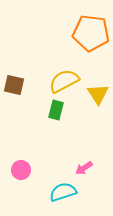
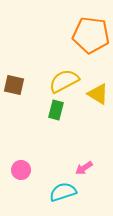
orange pentagon: moved 2 px down
yellow triangle: rotated 25 degrees counterclockwise
